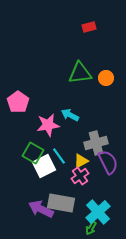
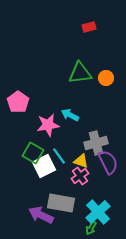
yellow triangle: rotated 49 degrees clockwise
purple arrow: moved 6 px down
